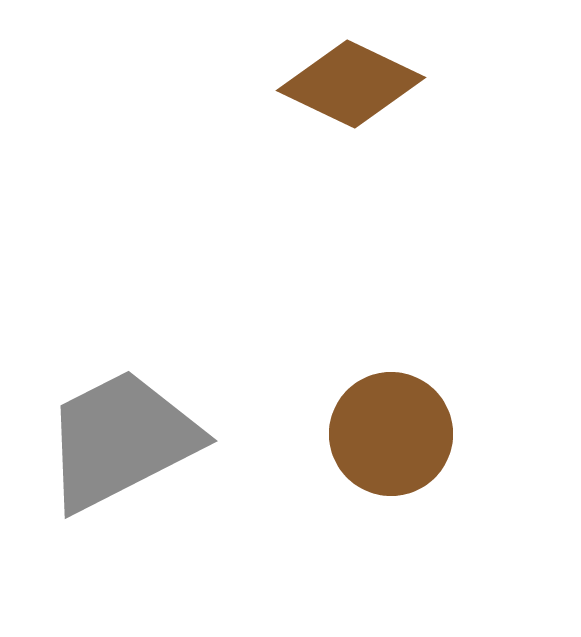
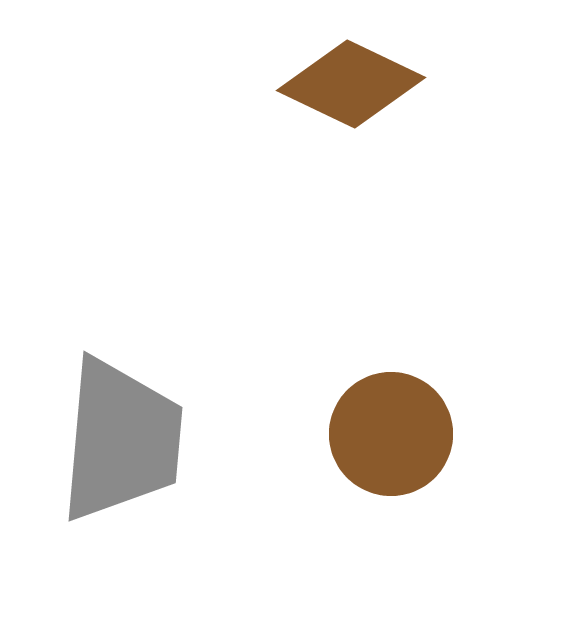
gray trapezoid: rotated 122 degrees clockwise
